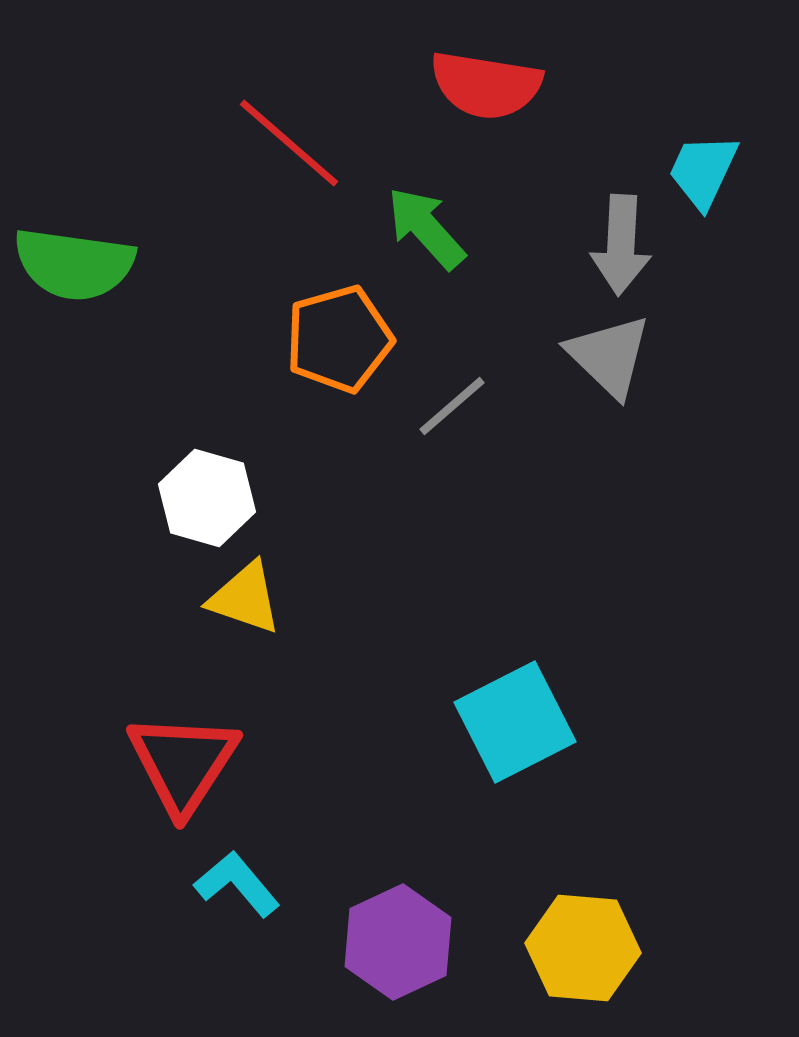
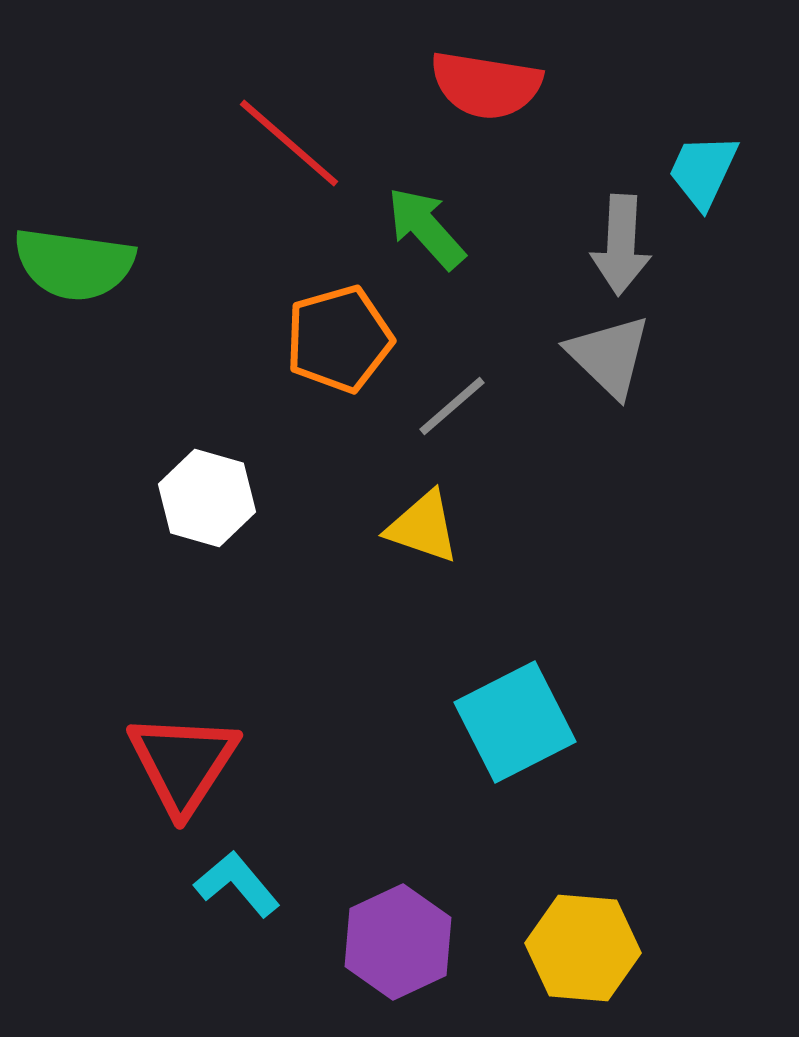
yellow triangle: moved 178 px right, 71 px up
